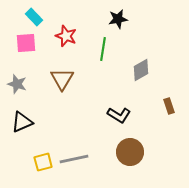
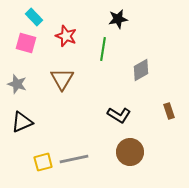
pink square: rotated 20 degrees clockwise
brown rectangle: moved 5 px down
